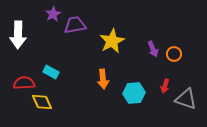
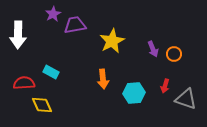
yellow diamond: moved 3 px down
